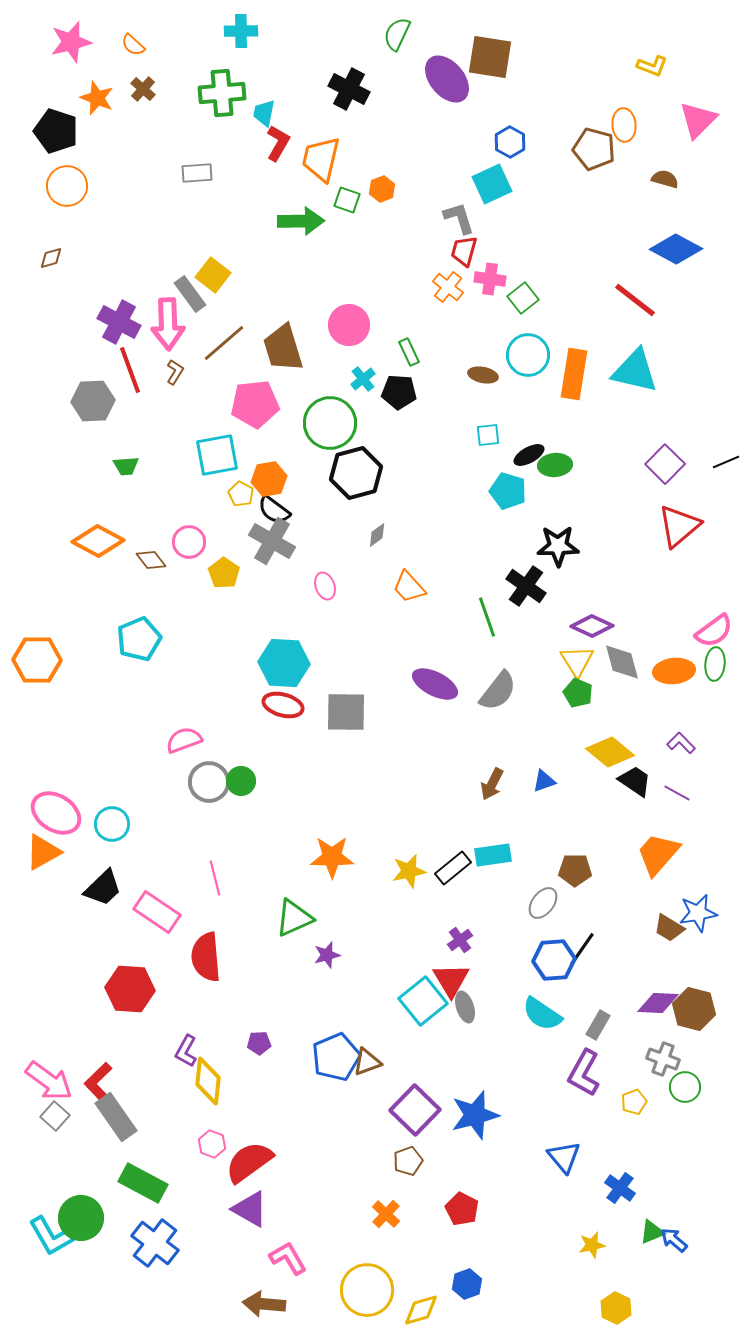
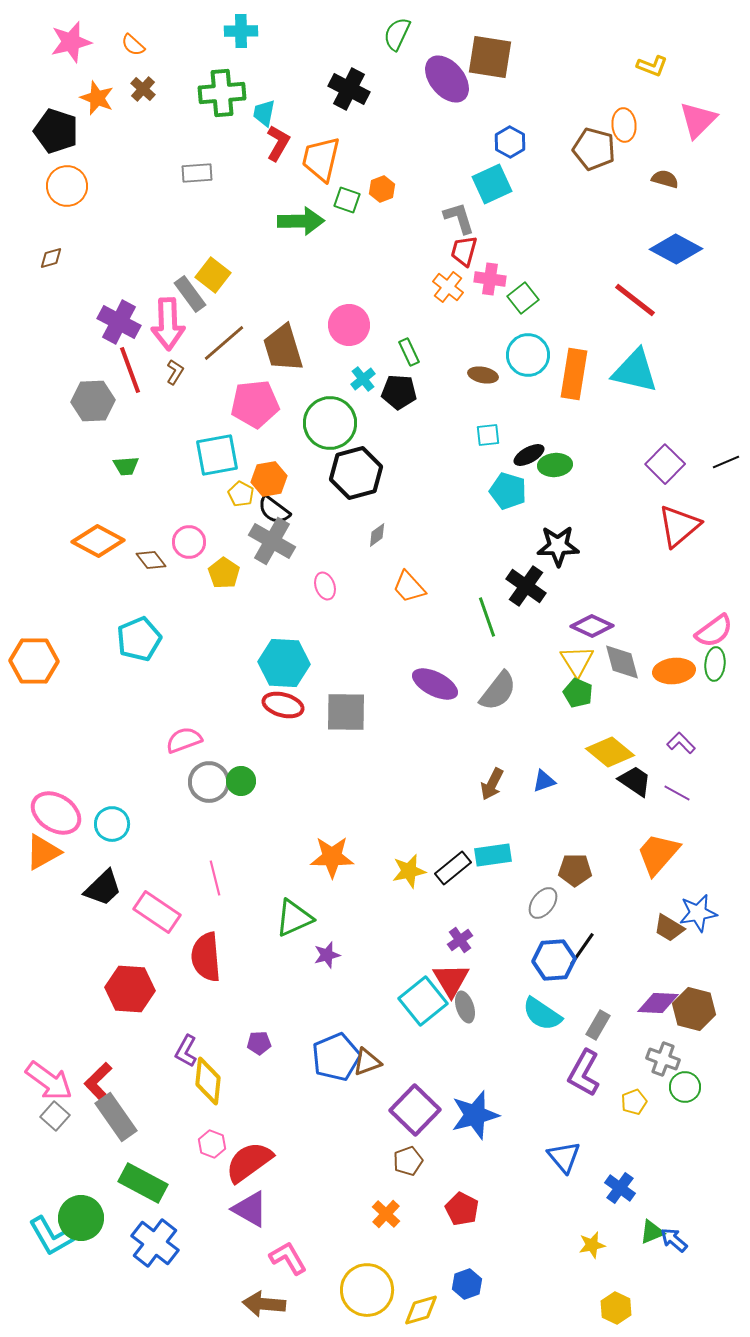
orange hexagon at (37, 660): moved 3 px left, 1 px down
